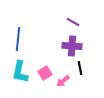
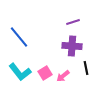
purple line: rotated 48 degrees counterclockwise
blue line: moved 1 px right, 2 px up; rotated 45 degrees counterclockwise
black line: moved 6 px right
cyan L-shape: rotated 50 degrees counterclockwise
pink arrow: moved 5 px up
